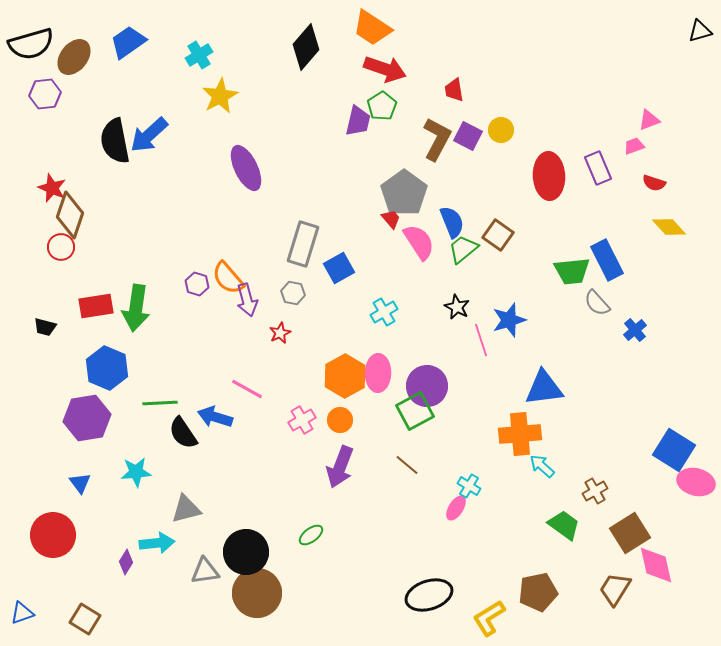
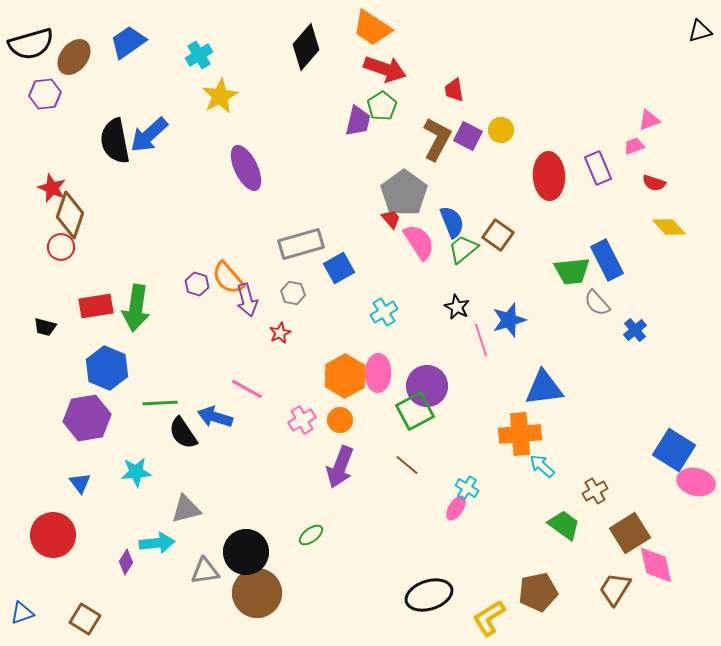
gray rectangle at (303, 244): moved 2 px left; rotated 57 degrees clockwise
cyan cross at (469, 486): moved 2 px left, 2 px down
